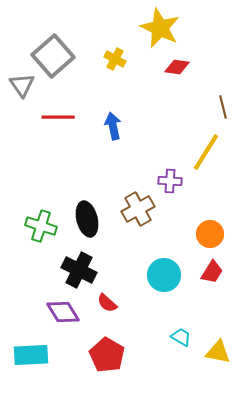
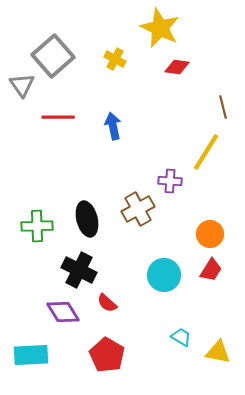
green cross: moved 4 px left; rotated 20 degrees counterclockwise
red trapezoid: moved 1 px left, 2 px up
